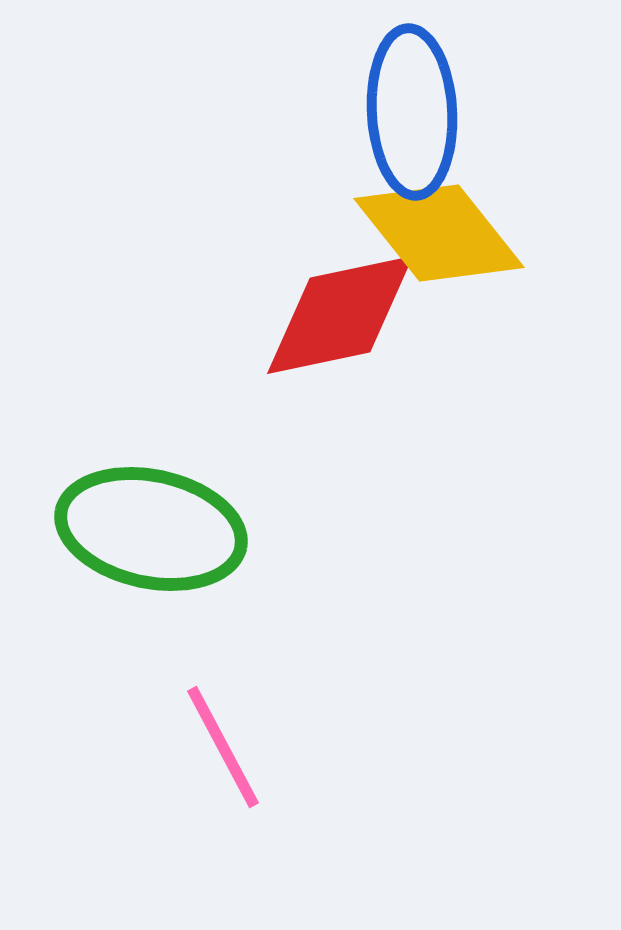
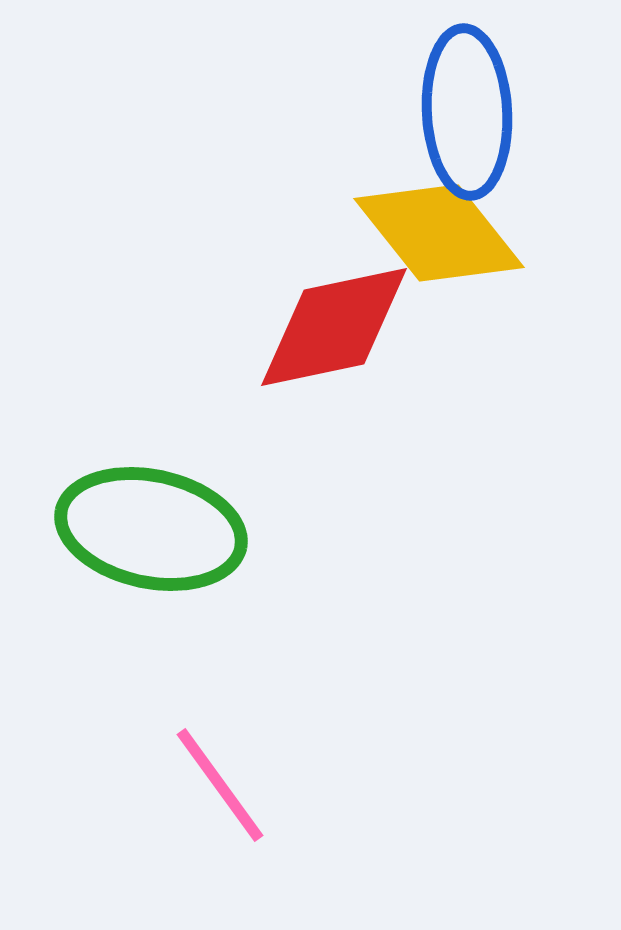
blue ellipse: moved 55 px right
red diamond: moved 6 px left, 12 px down
pink line: moved 3 px left, 38 px down; rotated 8 degrees counterclockwise
